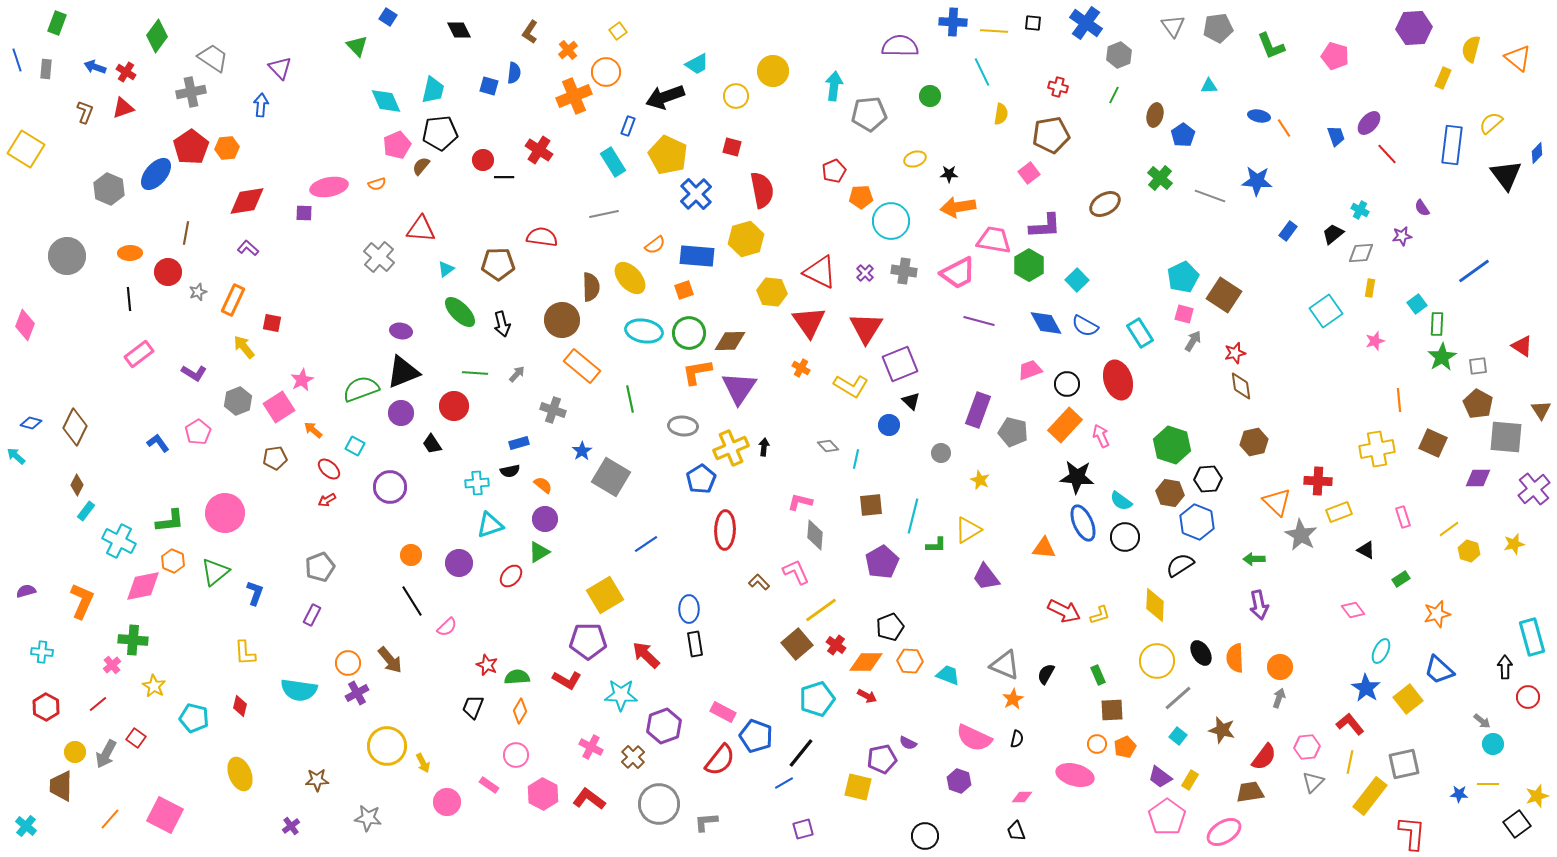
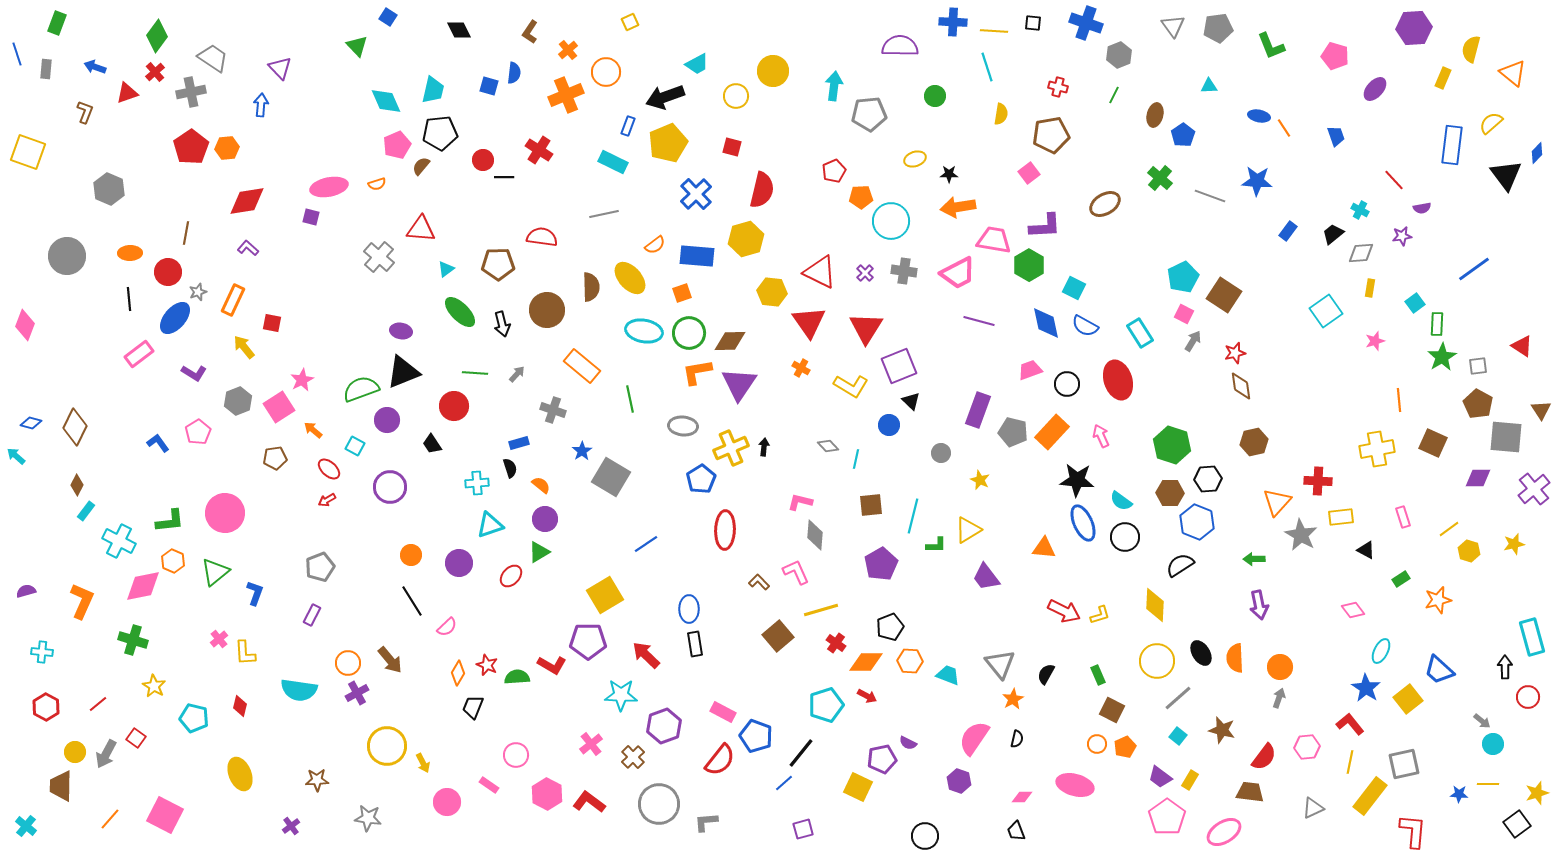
blue cross at (1086, 23): rotated 16 degrees counterclockwise
yellow square at (618, 31): moved 12 px right, 9 px up; rotated 12 degrees clockwise
orange triangle at (1518, 58): moved 5 px left, 15 px down
blue line at (17, 60): moved 6 px up
red cross at (126, 72): moved 29 px right; rotated 18 degrees clockwise
cyan line at (982, 72): moved 5 px right, 5 px up; rotated 8 degrees clockwise
orange cross at (574, 96): moved 8 px left, 1 px up
green circle at (930, 96): moved 5 px right
red triangle at (123, 108): moved 4 px right, 15 px up
purple ellipse at (1369, 123): moved 6 px right, 34 px up
yellow square at (26, 149): moved 2 px right, 3 px down; rotated 12 degrees counterclockwise
red line at (1387, 154): moved 7 px right, 26 px down
yellow pentagon at (668, 155): moved 12 px up; rotated 24 degrees clockwise
cyan rectangle at (613, 162): rotated 32 degrees counterclockwise
blue ellipse at (156, 174): moved 19 px right, 144 px down
red semicircle at (762, 190): rotated 24 degrees clockwise
purple semicircle at (1422, 208): rotated 66 degrees counterclockwise
purple square at (304, 213): moved 7 px right, 4 px down; rotated 12 degrees clockwise
blue line at (1474, 271): moved 2 px up
cyan square at (1077, 280): moved 3 px left, 8 px down; rotated 20 degrees counterclockwise
orange square at (684, 290): moved 2 px left, 3 px down
cyan square at (1417, 304): moved 2 px left, 1 px up
pink square at (1184, 314): rotated 12 degrees clockwise
brown circle at (562, 320): moved 15 px left, 10 px up
blue diamond at (1046, 323): rotated 16 degrees clockwise
purple square at (900, 364): moved 1 px left, 2 px down
purple triangle at (739, 388): moved 4 px up
purple circle at (401, 413): moved 14 px left, 7 px down
orange rectangle at (1065, 425): moved 13 px left, 7 px down
black semicircle at (510, 471): moved 3 px up; rotated 96 degrees counterclockwise
black star at (1077, 477): moved 3 px down
orange semicircle at (543, 485): moved 2 px left
brown hexagon at (1170, 493): rotated 8 degrees counterclockwise
orange triangle at (1277, 502): rotated 28 degrees clockwise
yellow rectangle at (1339, 512): moved 2 px right, 5 px down; rotated 15 degrees clockwise
purple pentagon at (882, 562): moved 1 px left, 2 px down
yellow line at (821, 610): rotated 20 degrees clockwise
orange star at (1437, 614): moved 1 px right, 14 px up
green cross at (133, 640): rotated 12 degrees clockwise
brown square at (797, 644): moved 19 px left, 8 px up
red cross at (836, 645): moved 2 px up
pink cross at (112, 665): moved 107 px right, 26 px up
gray triangle at (1005, 665): moved 5 px left, 1 px up; rotated 28 degrees clockwise
red L-shape at (567, 680): moved 15 px left, 15 px up
cyan pentagon at (817, 699): moved 9 px right, 6 px down
brown square at (1112, 710): rotated 30 degrees clockwise
orange diamond at (520, 711): moved 62 px left, 38 px up
pink semicircle at (974, 738): rotated 99 degrees clockwise
pink cross at (591, 747): moved 3 px up; rotated 25 degrees clockwise
pink ellipse at (1075, 775): moved 10 px down
gray triangle at (1313, 782): moved 26 px down; rotated 20 degrees clockwise
blue line at (784, 783): rotated 12 degrees counterclockwise
yellow square at (858, 787): rotated 12 degrees clockwise
brown trapezoid at (1250, 792): rotated 16 degrees clockwise
pink hexagon at (543, 794): moved 4 px right
yellow star at (1537, 796): moved 3 px up
red L-shape at (589, 799): moved 3 px down
red L-shape at (1412, 833): moved 1 px right, 2 px up
